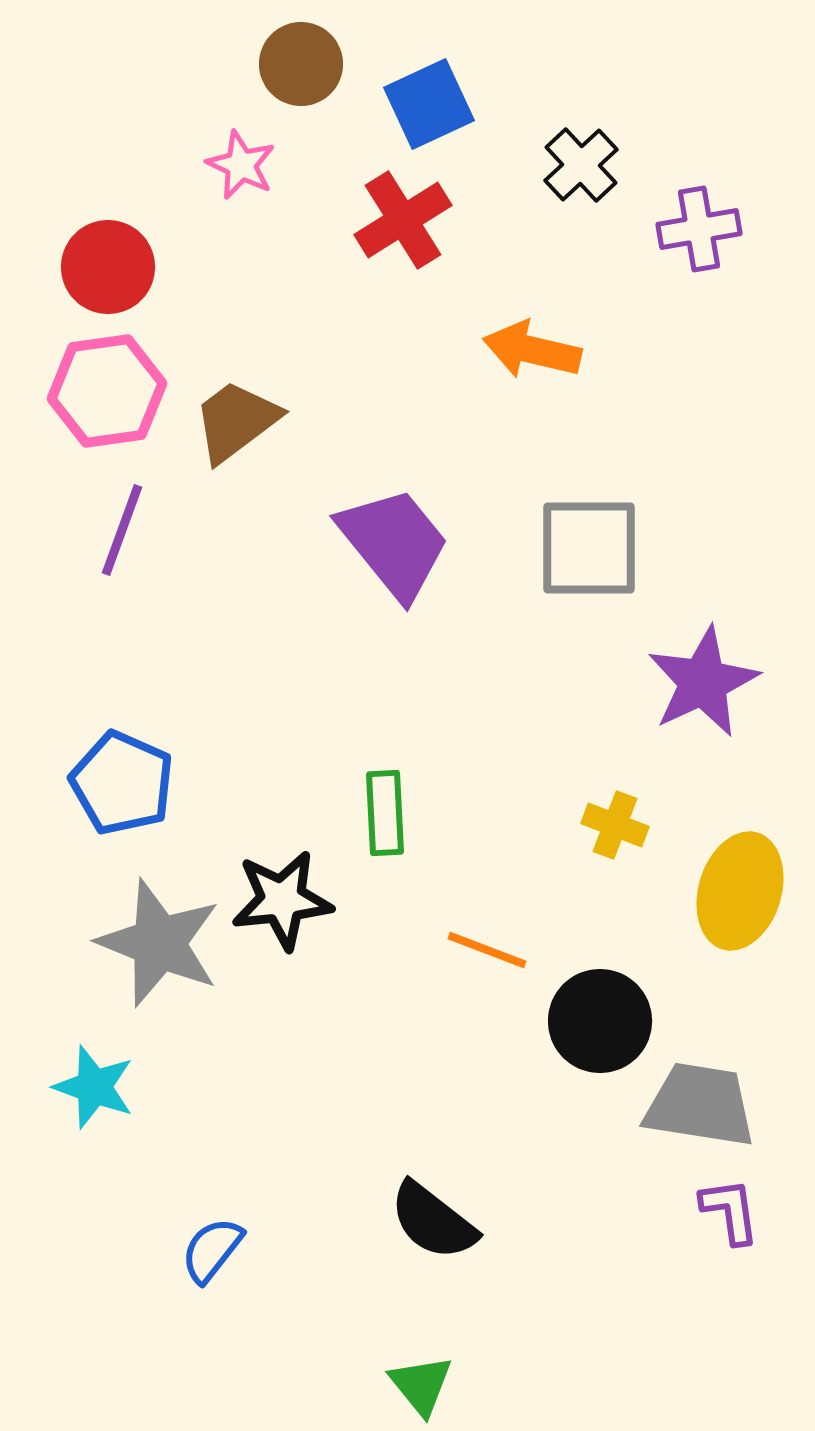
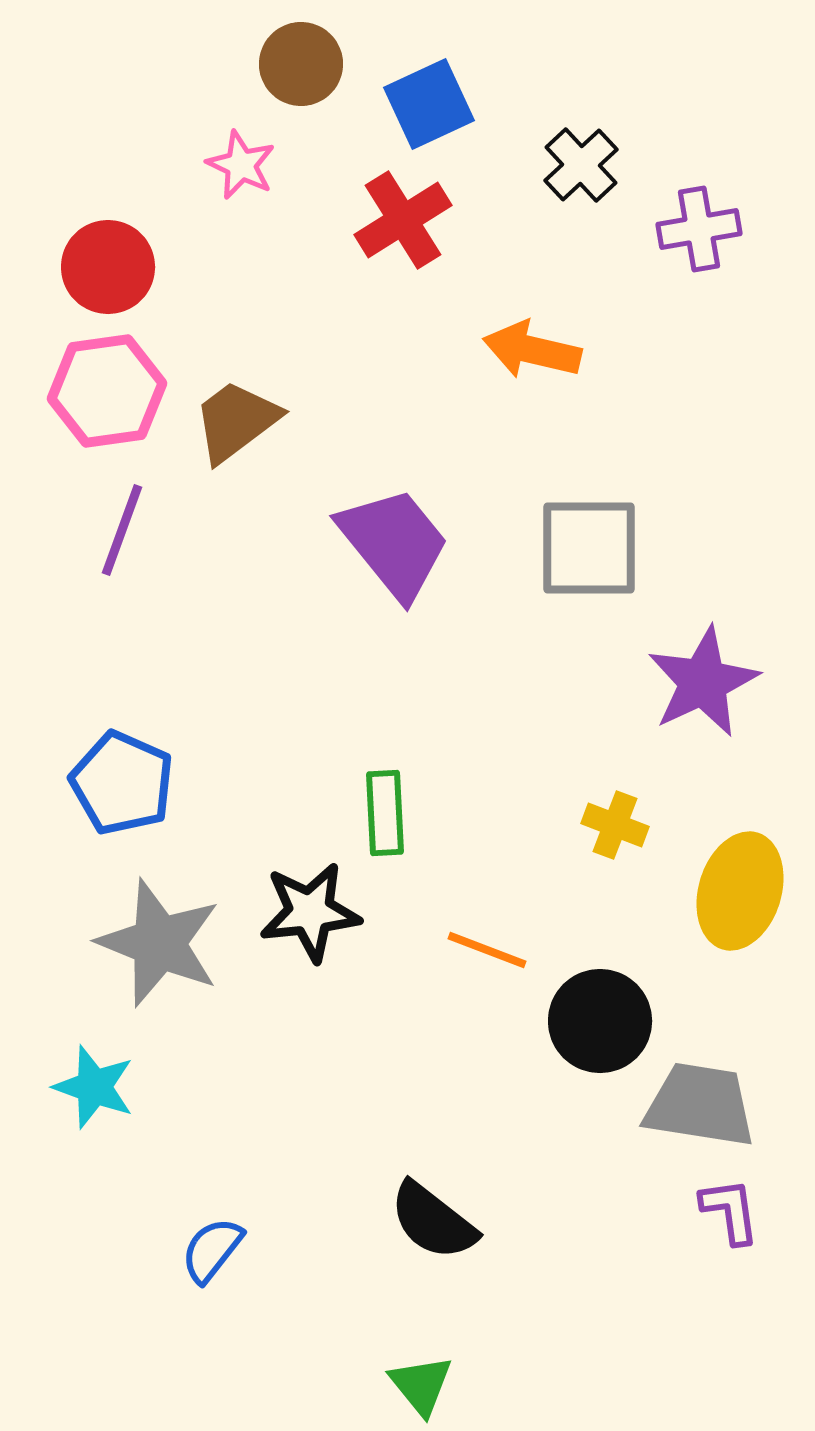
black star: moved 28 px right, 12 px down
